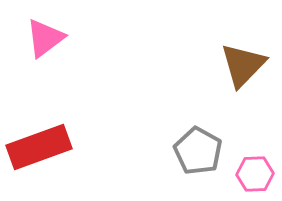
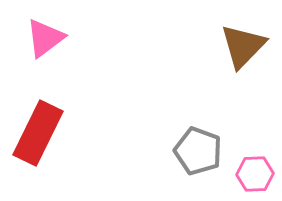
brown triangle: moved 19 px up
red rectangle: moved 1 px left, 14 px up; rotated 44 degrees counterclockwise
gray pentagon: rotated 9 degrees counterclockwise
